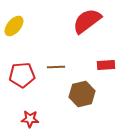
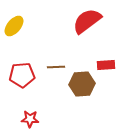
brown hexagon: moved 10 px up; rotated 10 degrees clockwise
